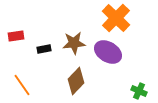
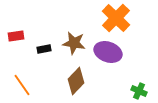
brown star: rotated 15 degrees clockwise
purple ellipse: rotated 12 degrees counterclockwise
